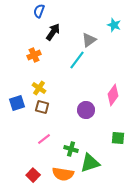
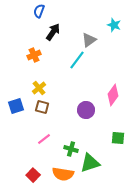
yellow cross: rotated 16 degrees clockwise
blue square: moved 1 px left, 3 px down
